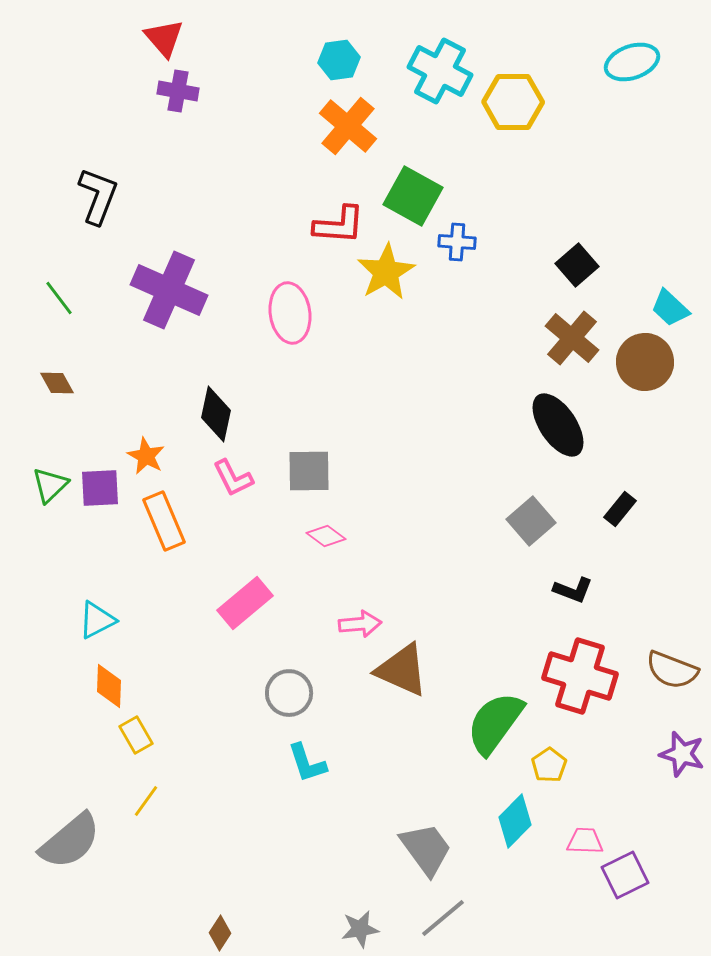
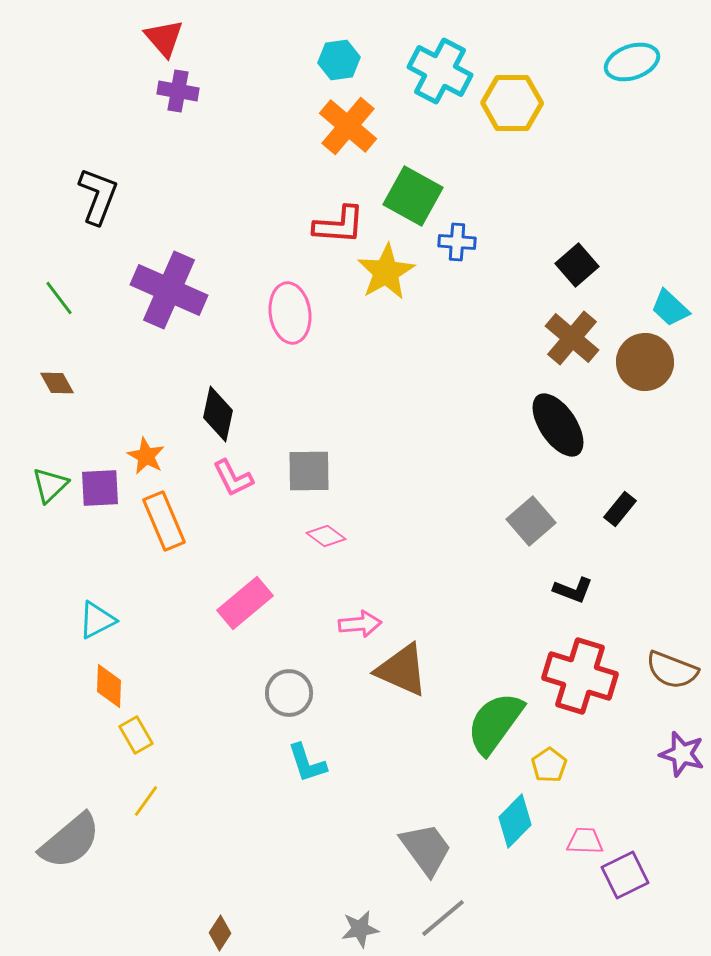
yellow hexagon at (513, 102): moved 1 px left, 1 px down
black diamond at (216, 414): moved 2 px right
